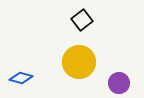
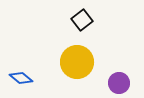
yellow circle: moved 2 px left
blue diamond: rotated 25 degrees clockwise
